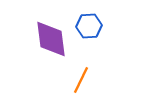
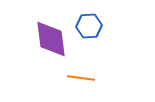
orange line: moved 2 px up; rotated 72 degrees clockwise
